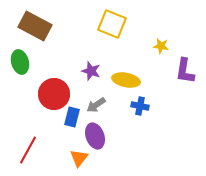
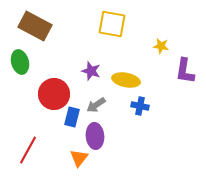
yellow square: rotated 12 degrees counterclockwise
purple ellipse: rotated 15 degrees clockwise
